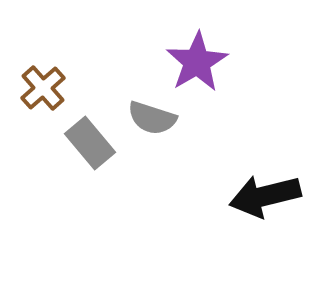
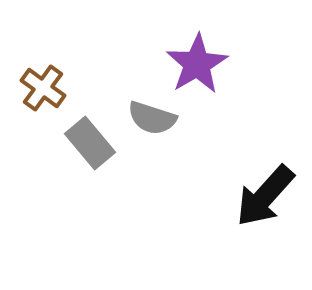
purple star: moved 2 px down
brown cross: rotated 12 degrees counterclockwise
black arrow: rotated 34 degrees counterclockwise
